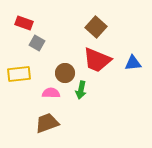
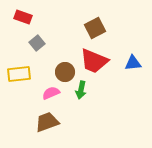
red rectangle: moved 1 px left, 6 px up
brown square: moved 1 px left, 1 px down; rotated 20 degrees clockwise
gray square: rotated 21 degrees clockwise
red trapezoid: moved 3 px left, 1 px down
brown circle: moved 1 px up
pink semicircle: rotated 24 degrees counterclockwise
brown trapezoid: moved 1 px up
